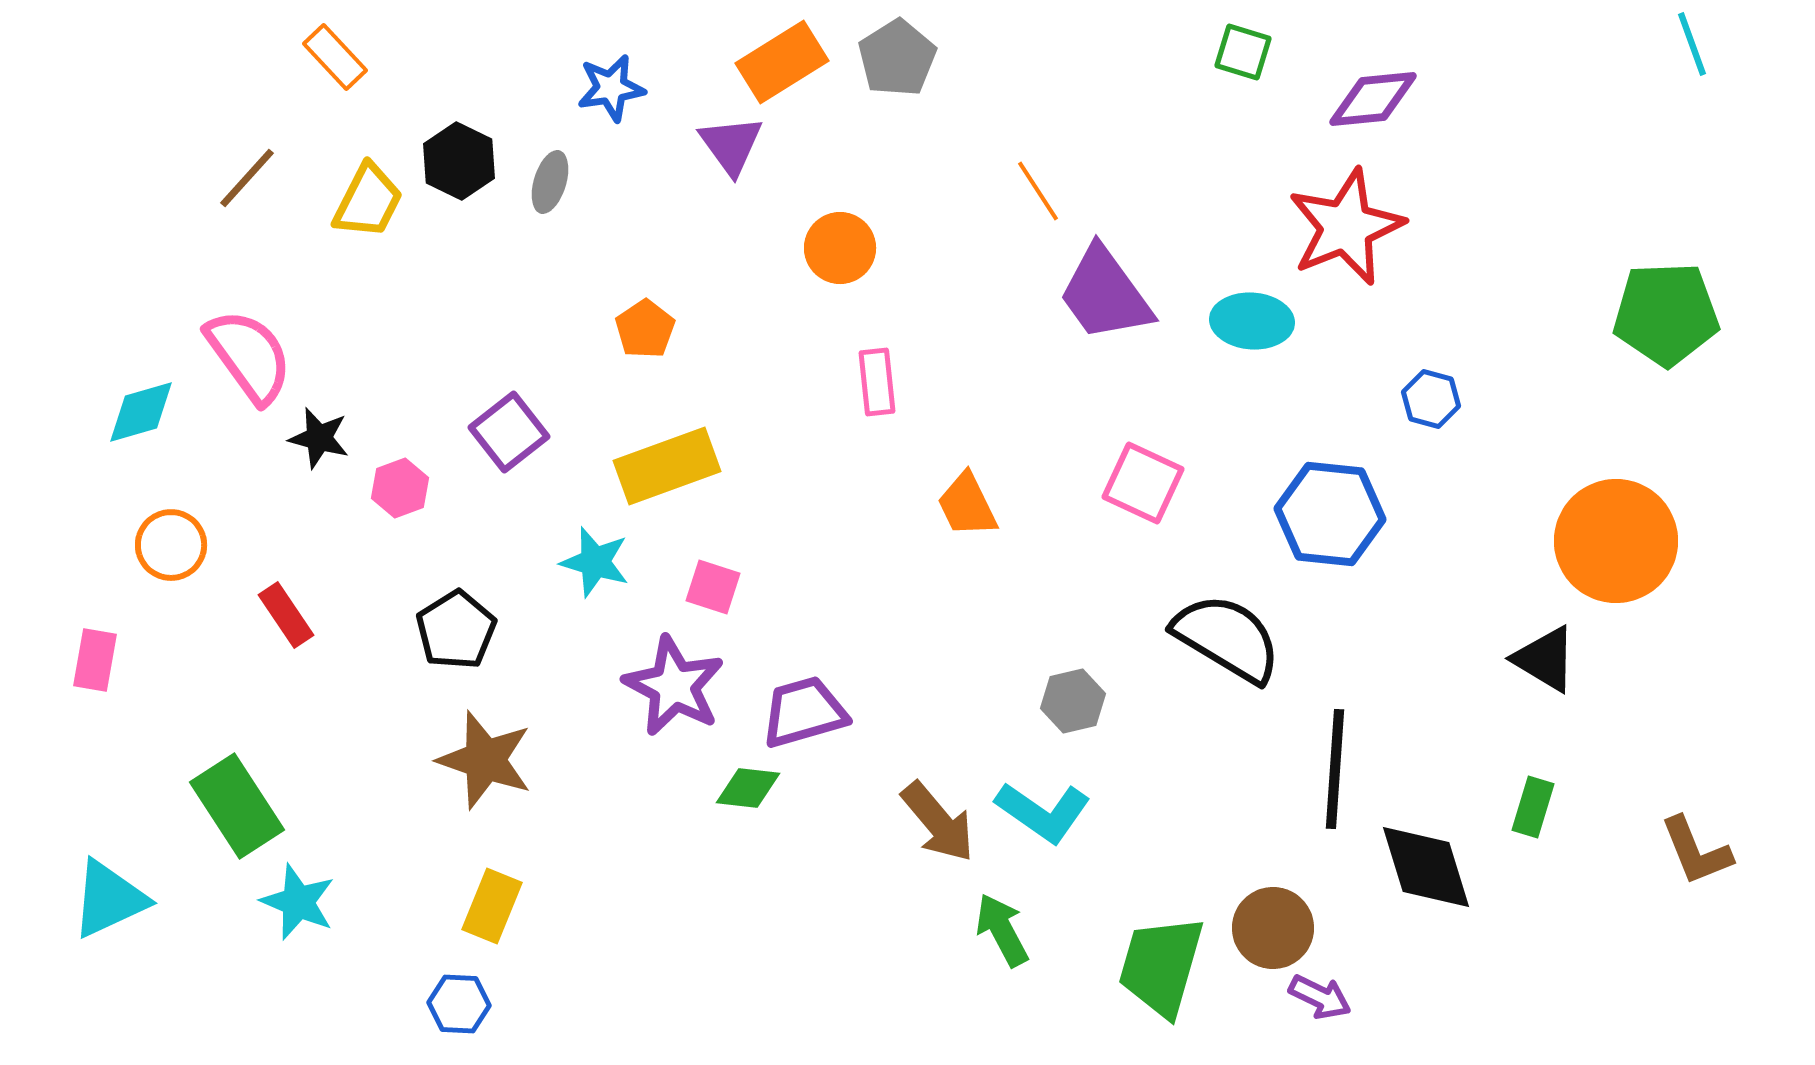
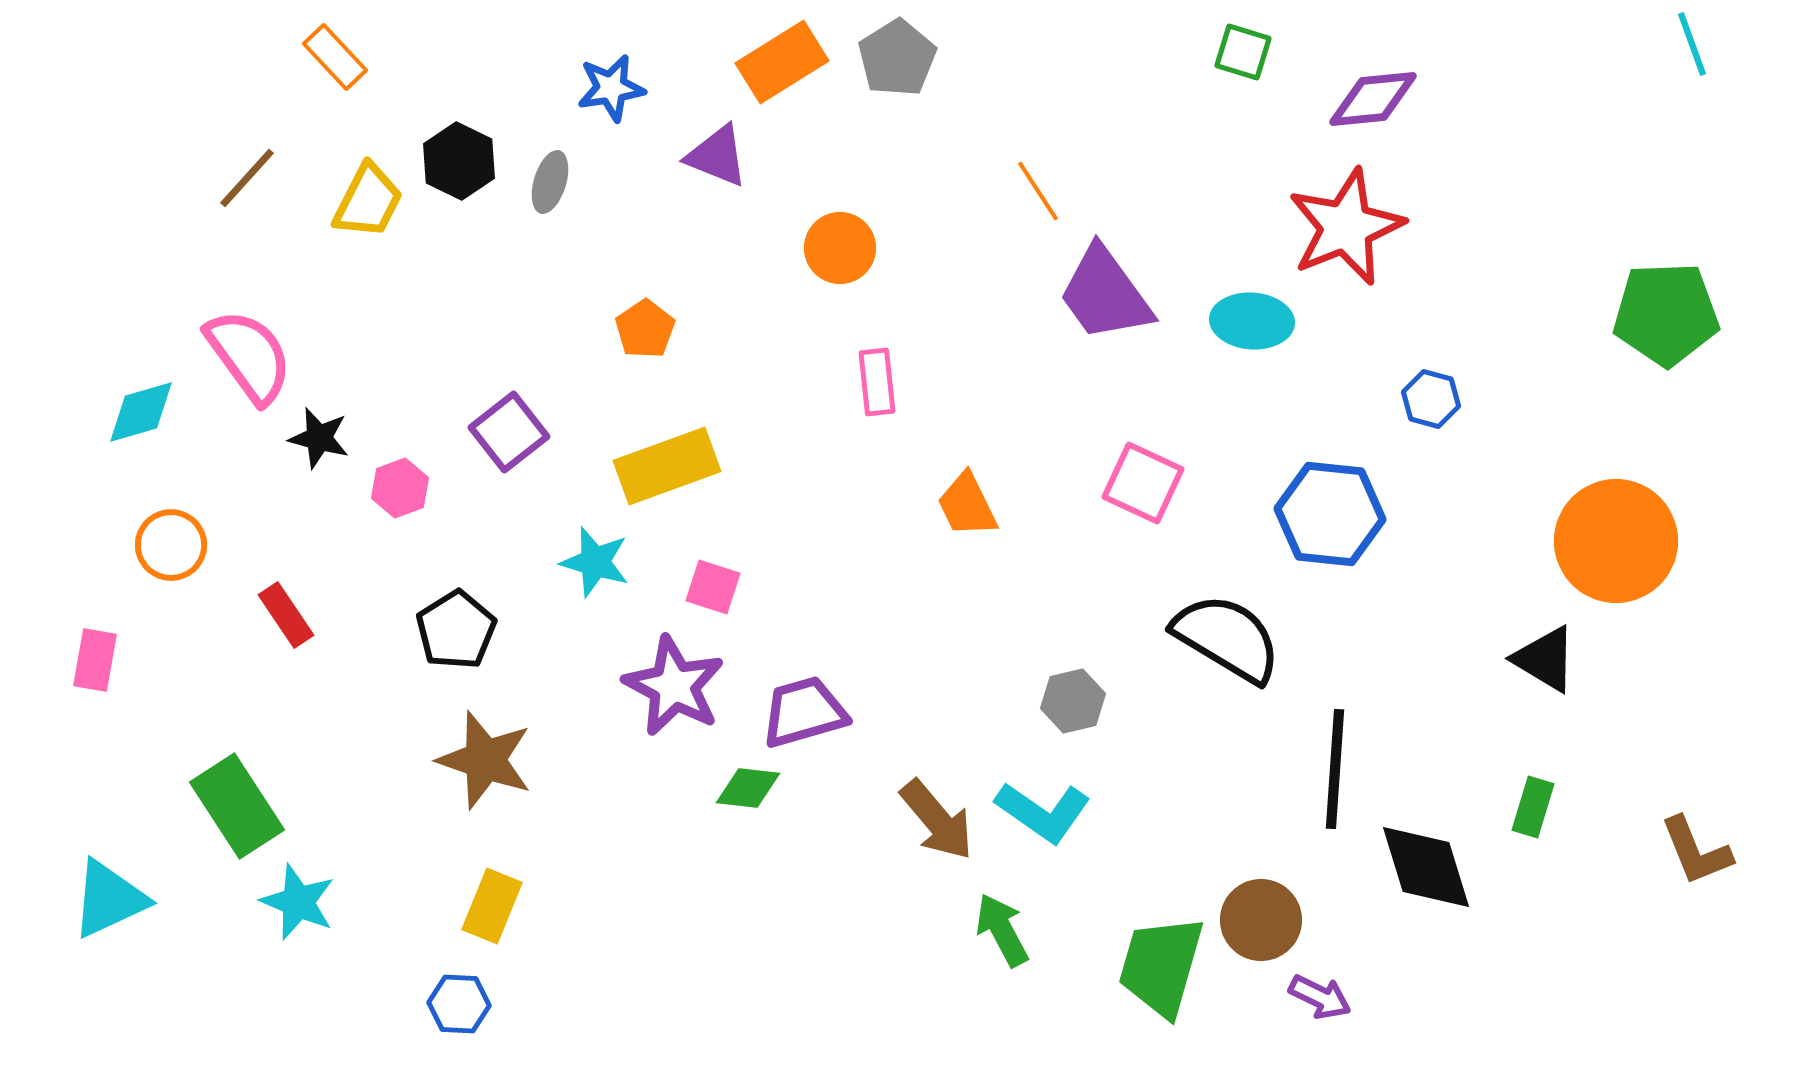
purple triangle at (731, 145): moved 14 px left, 11 px down; rotated 32 degrees counterclockwise
brown arrow at (938, 822): moved 1 px left, 2 px up
brown circle at (1273, 928): moved 12 px left, 8 px up
